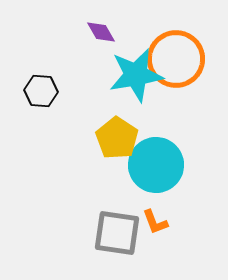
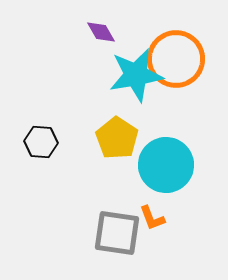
black hexagon: moved 51 px down
cyan circle: moved 10 px right
orange L-shape: moved 3 px left, 4 px up
